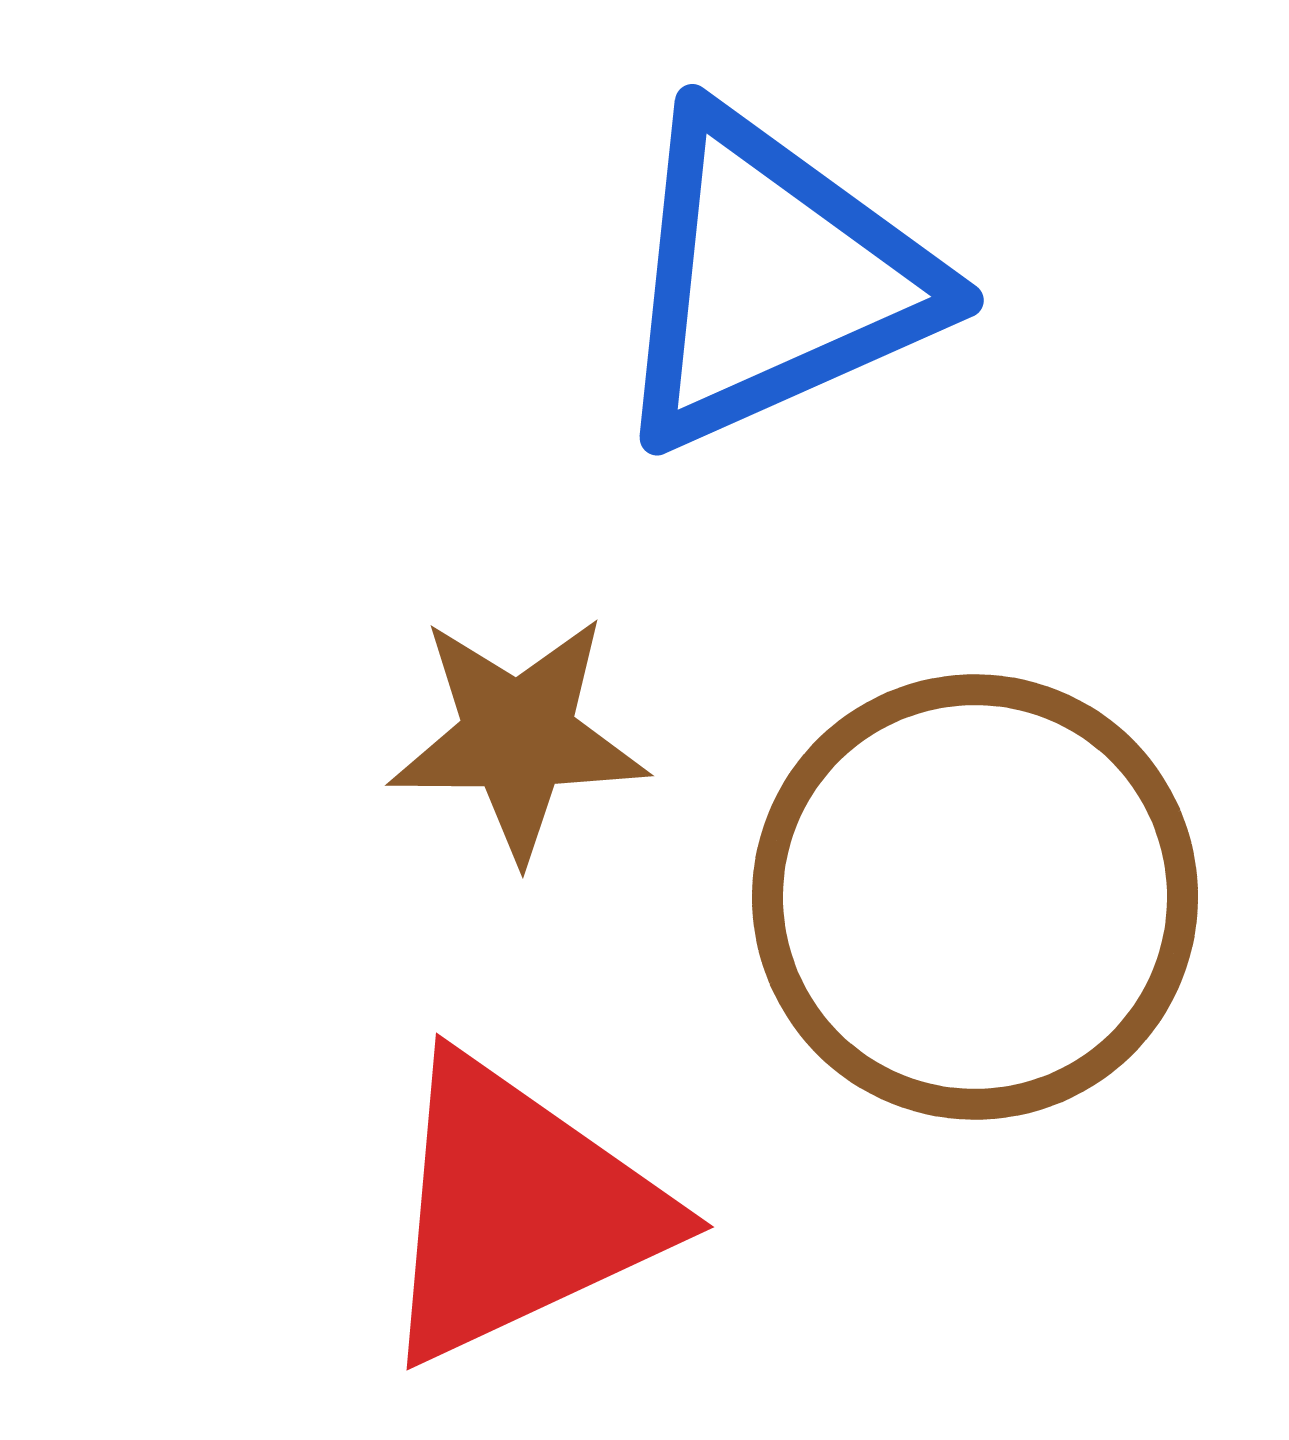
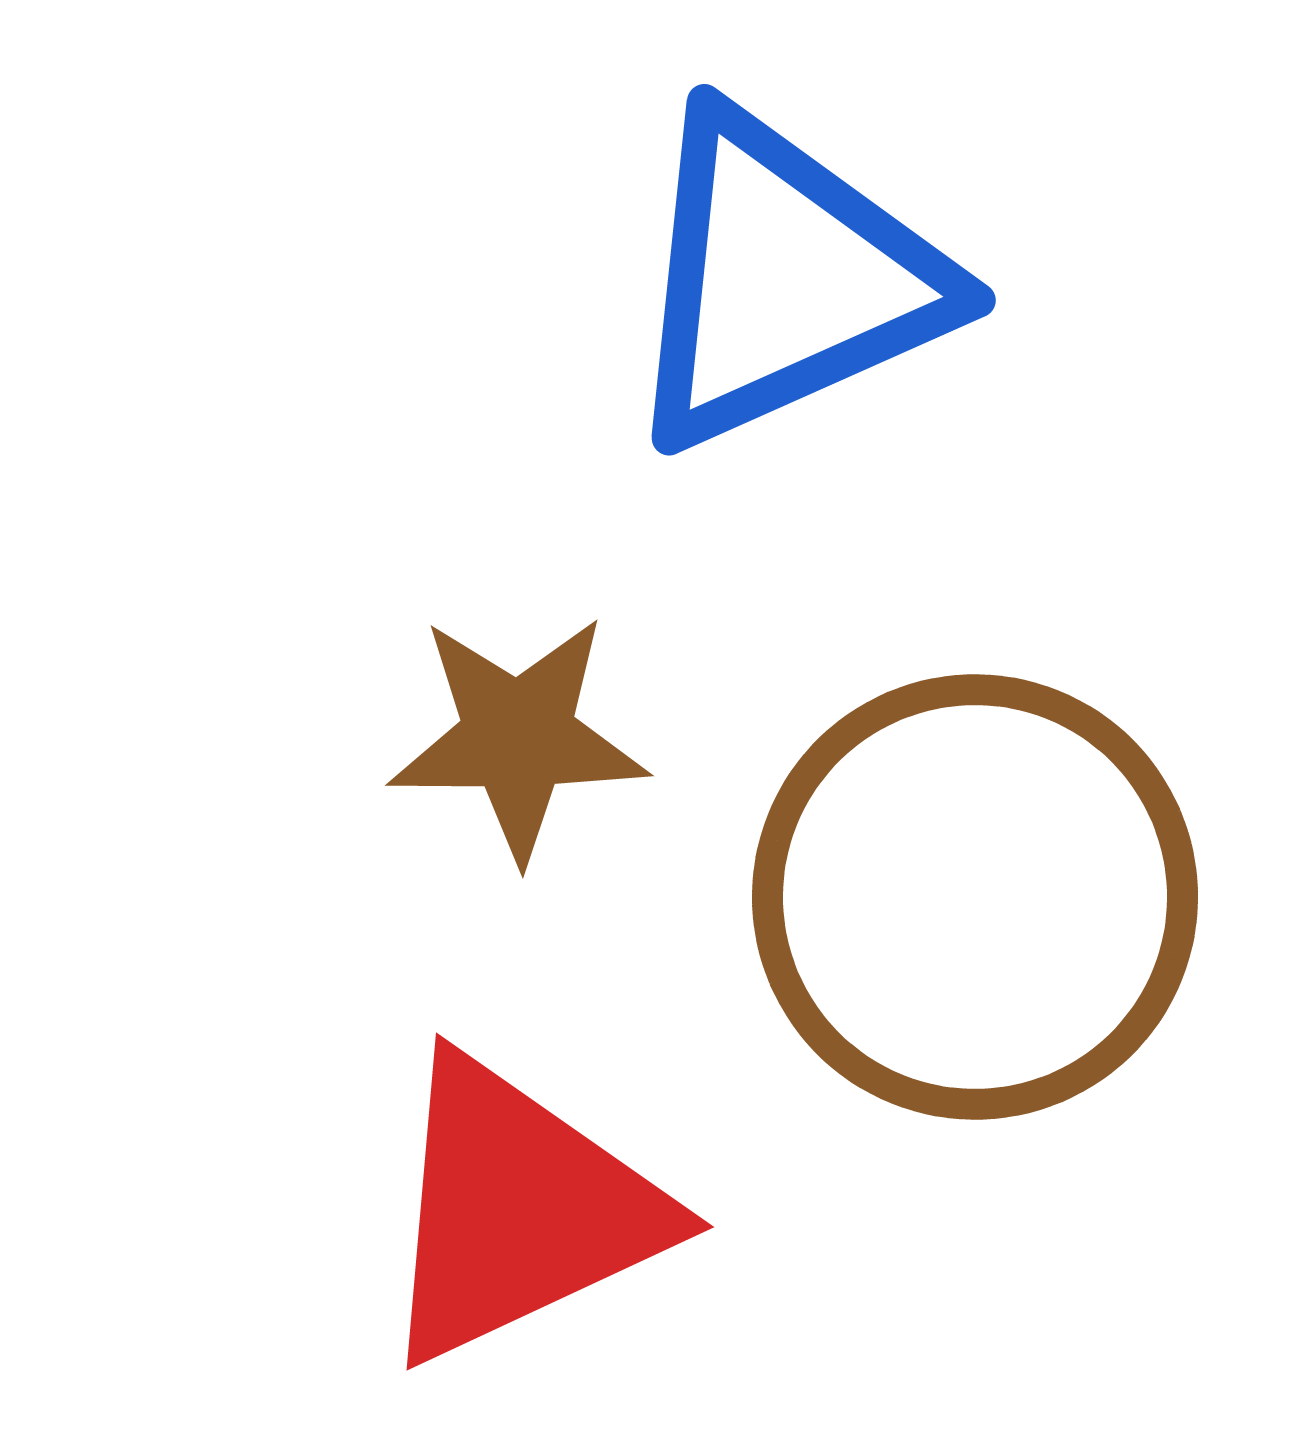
blue triangle: moved 12 px right
